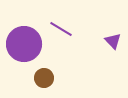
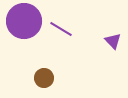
purple circle: moved 23 px up
